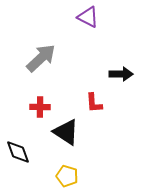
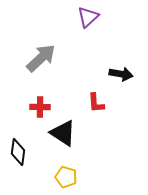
purple triangle: rotated 50 degrees clockwise
black arrow: rotated 10 degrees clockwise
red L-shape: moved 2 px right
black triangle: moved 3 px left, 1 px down
black diamond: rotated 28 degrees clockwise
yellow pentagon: moved 1 px left, 1 px down
